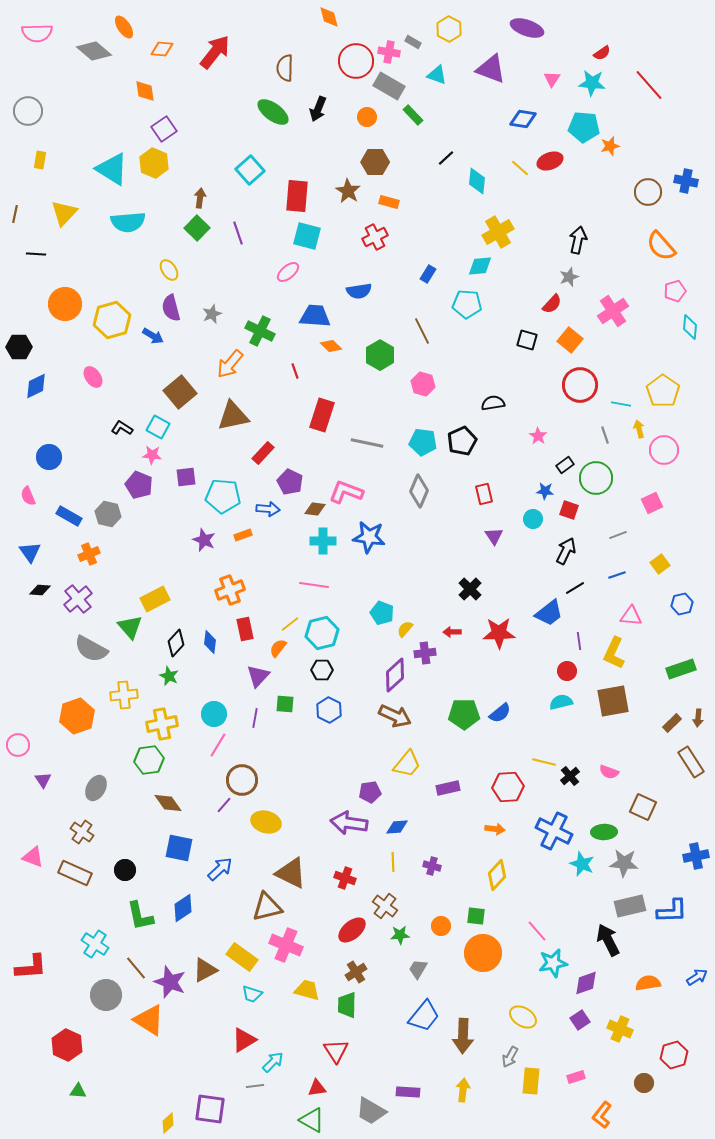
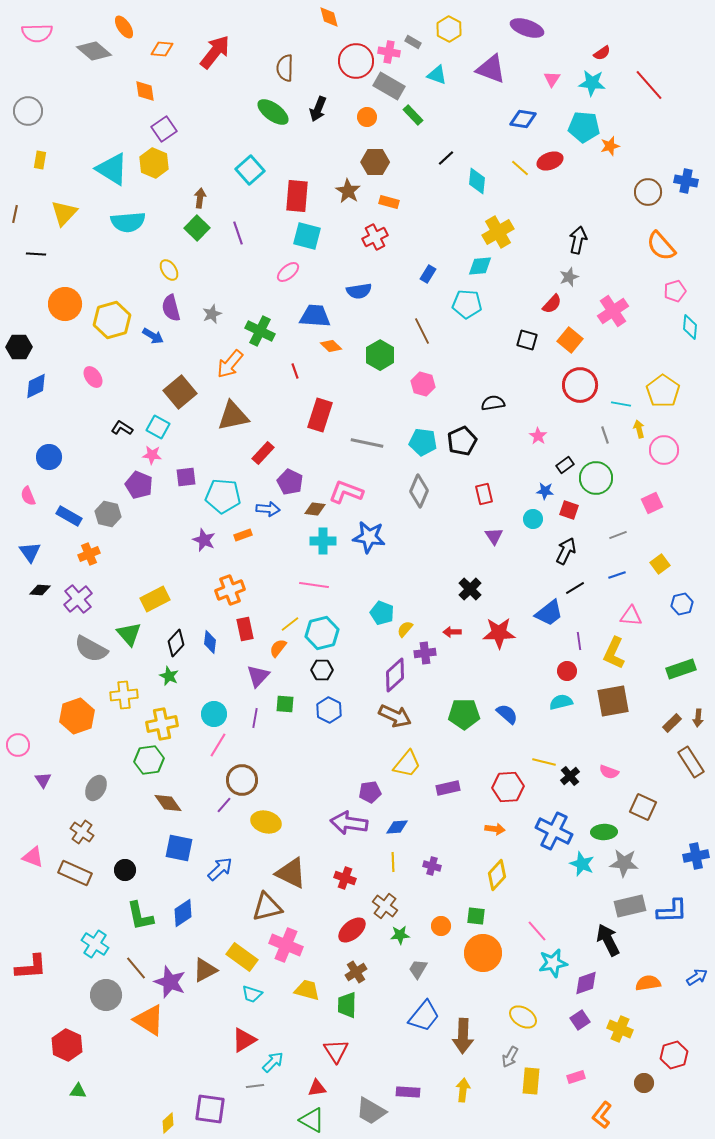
red rectangle at (322, 415): moved 2 px left
green triangle at (130, 627): moved 1 px left, 7 px down
blue semicircle at (500, 713): moved 7 px right, 1 px down; rotated 100 degrees counterclockwise
blue diamond at (183, 908): moved 5 px down
